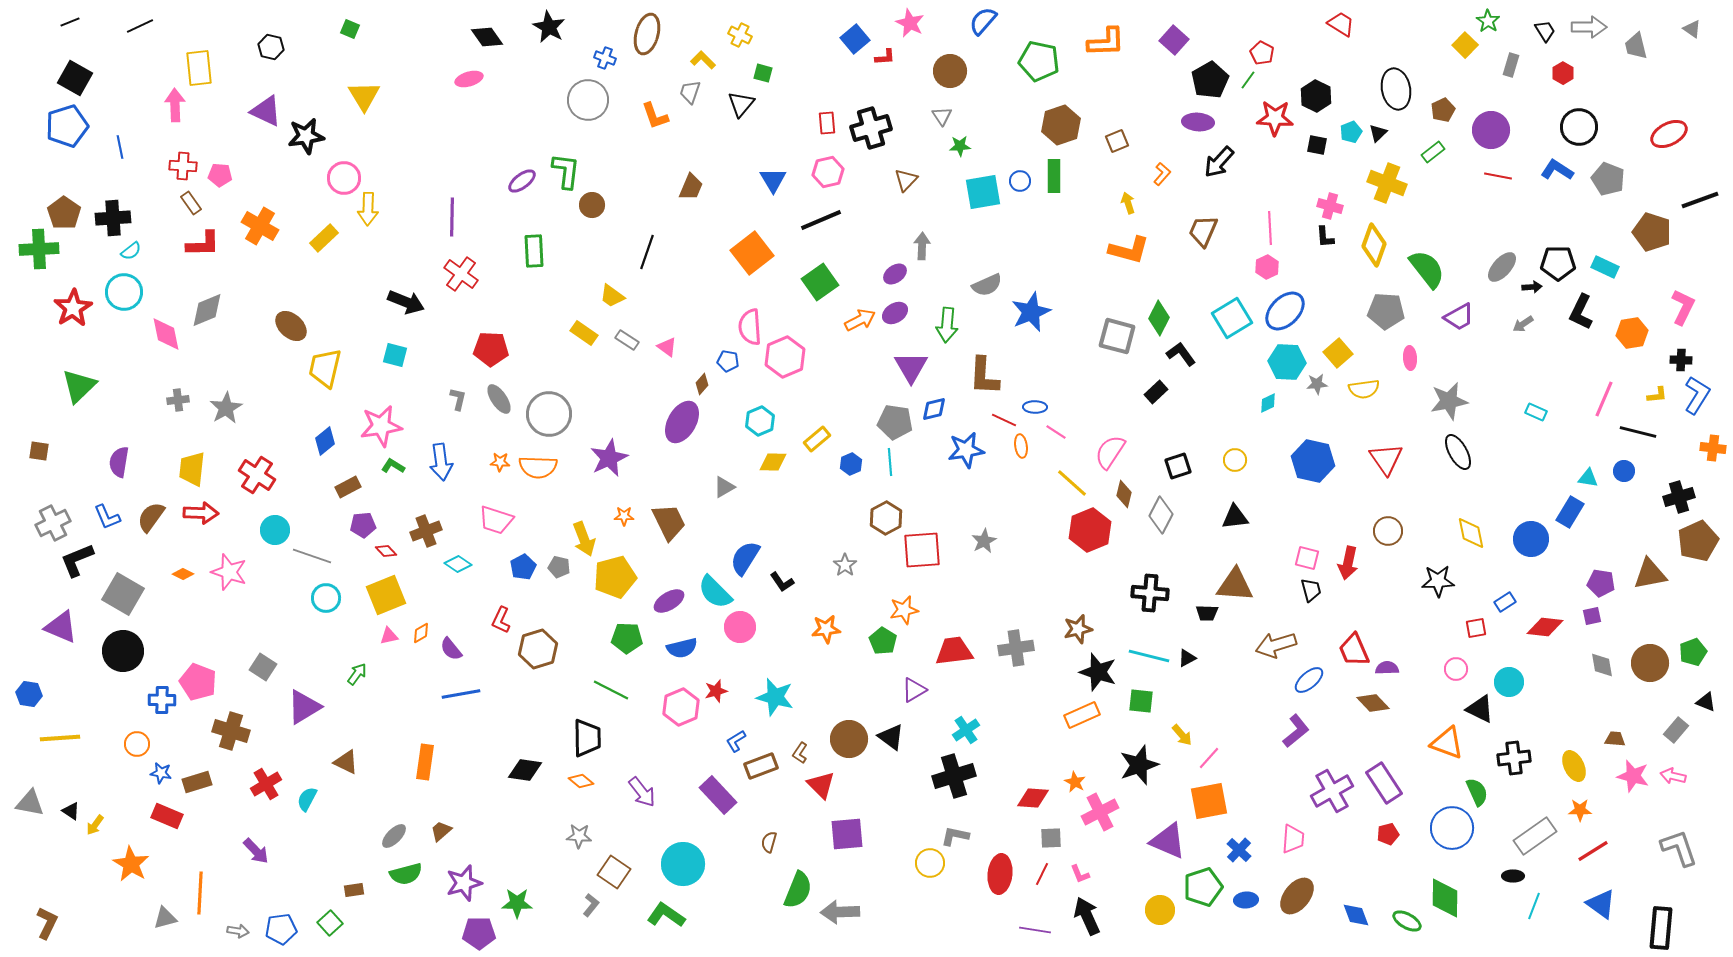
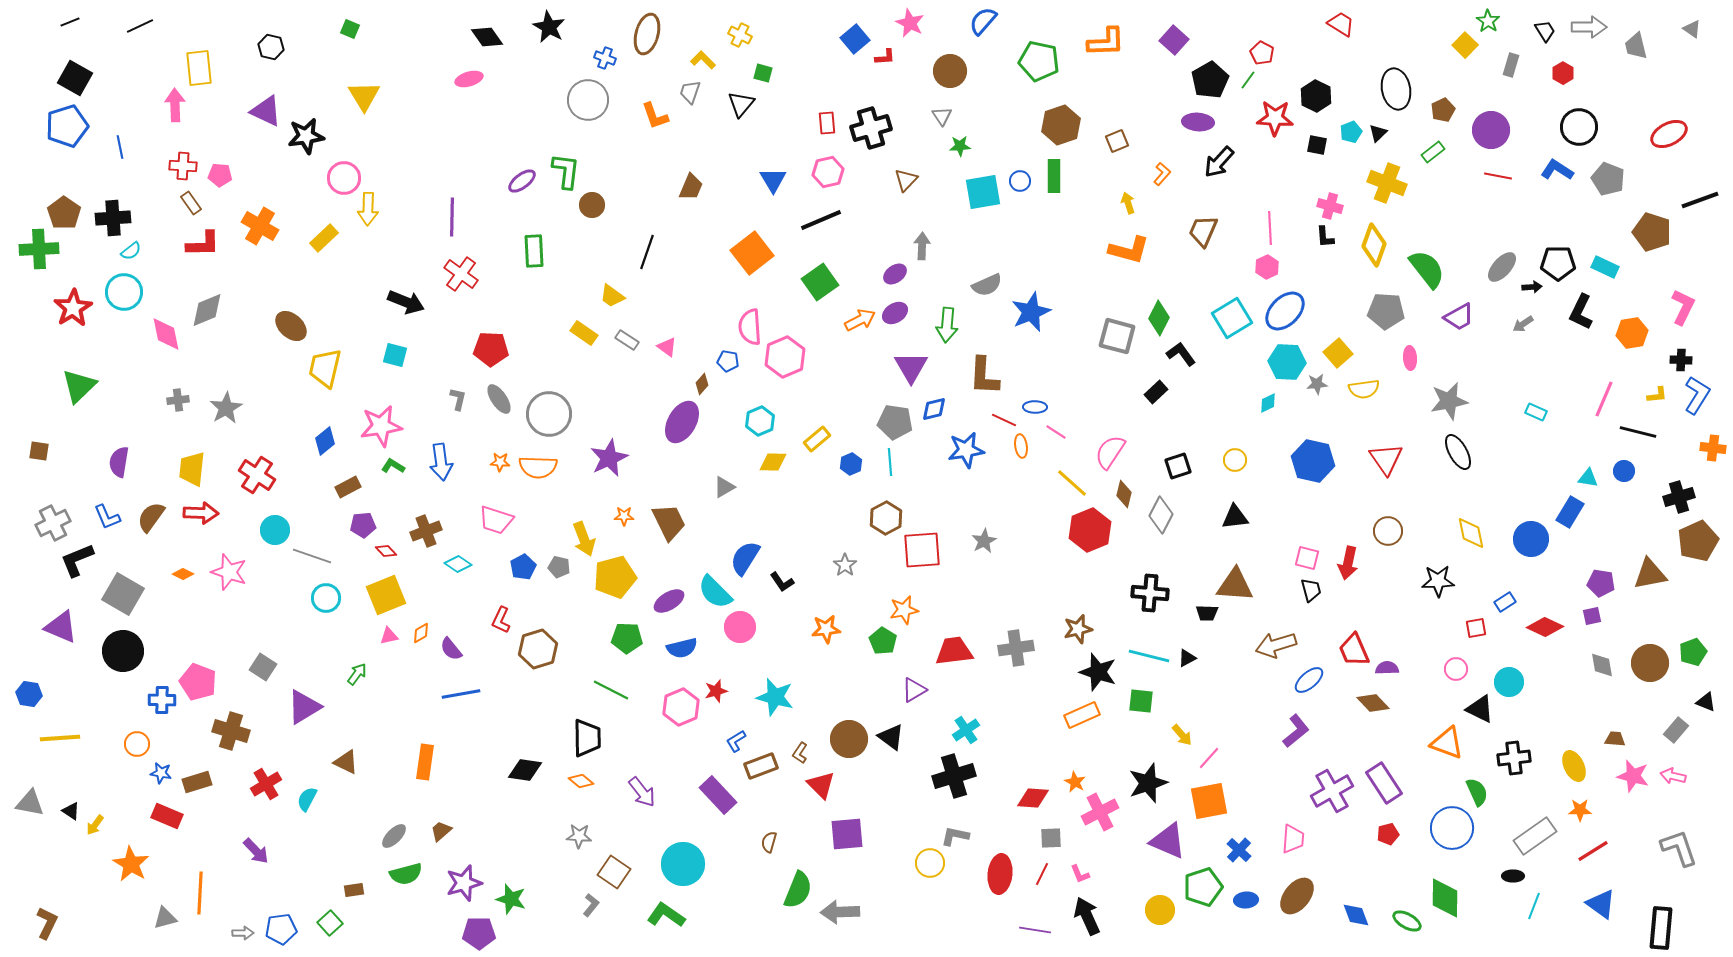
red diamond at (1545, 627): rotated 18 degrees clockwise
black star at (1139, 765): moved 9 px right, 18 px down
green star at (517, 903): moved 6 px left, 4 px up; rotated 16 degrees clockwise
gray arrow at (238, 931): moved 5 px right, 2 px down; rotated 10 degrees counterclockwise
